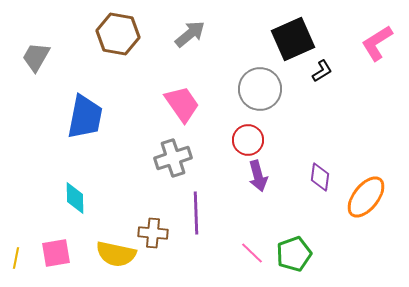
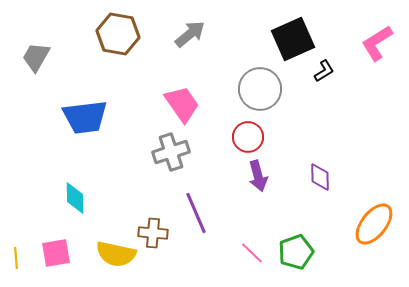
black L-shape: moved 2 px right
blue trapezoid: rotated 72 degrees clockwise
red circle: moved 3 px up
gray cross: moved 2 px left, 6 px up
purple diamond: rotated 8 degrees counterclockwise
orange ellipse: moved 8 px right, 27 px down
purple line: rotated 21 degrees counterclockwise
green pentagon: moved 2 px right, 2 px up
yellow line: rotated 15 degrees counterclockwise
